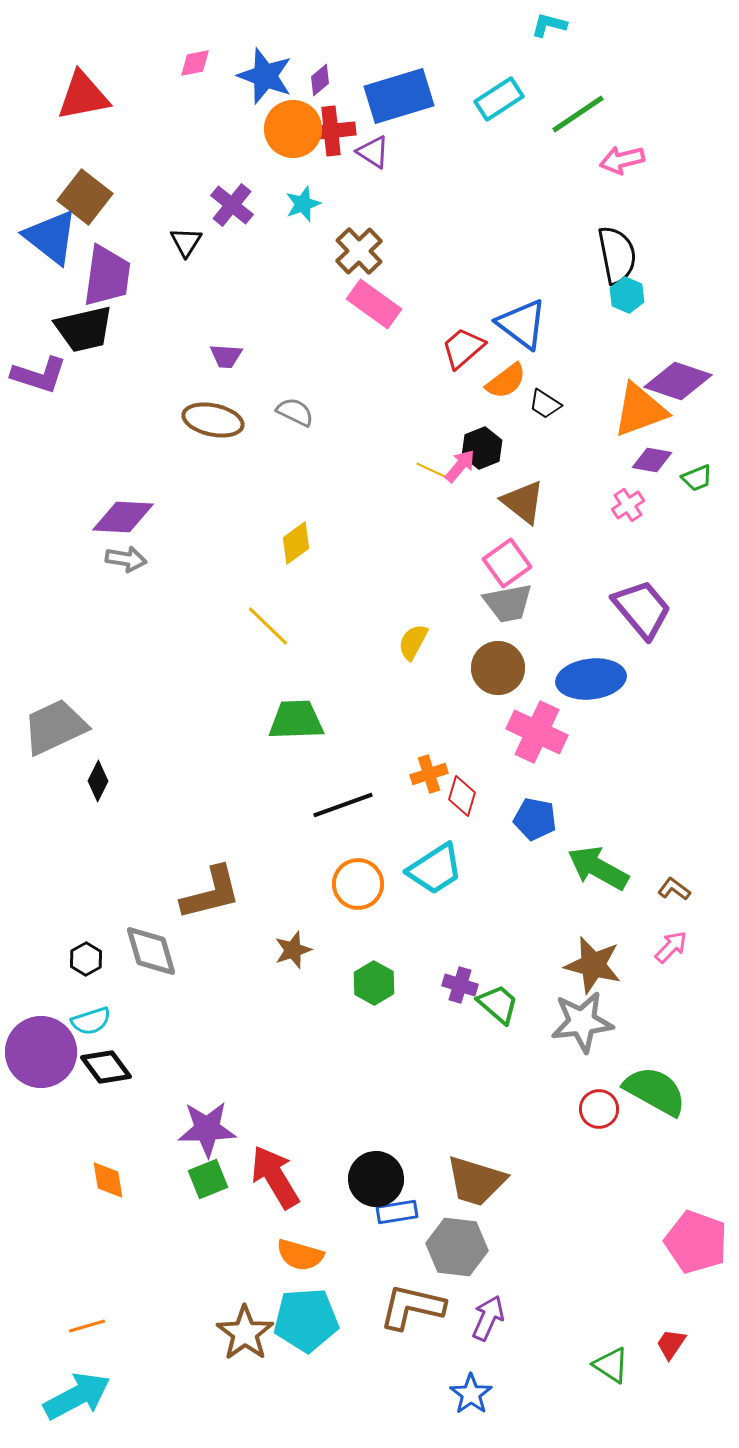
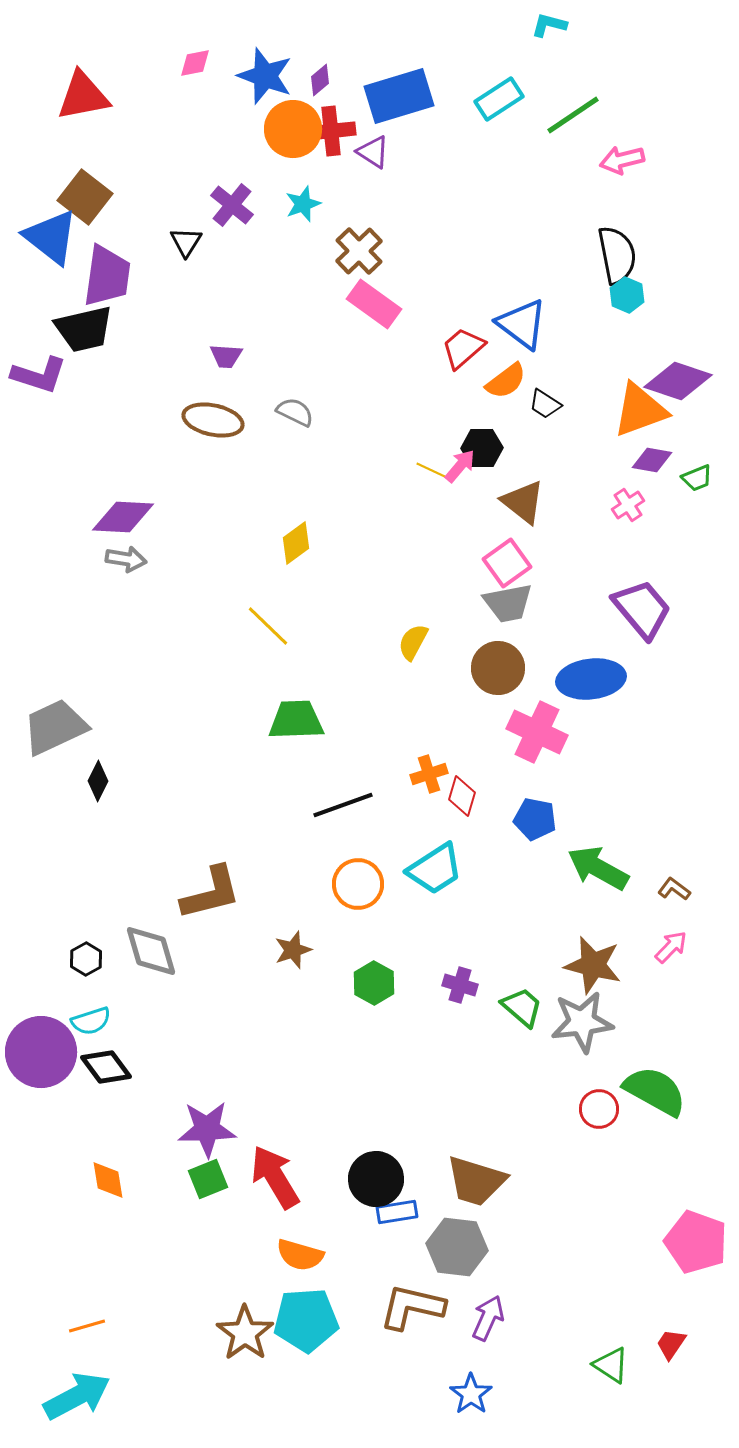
green line at (578, 114): moved 5 px left, 1 px down
black hexagon at (482, 448): rotated 21 degrees clockwise
green trapezoid at (498, 1004): moved 24 px right, 3 px down
